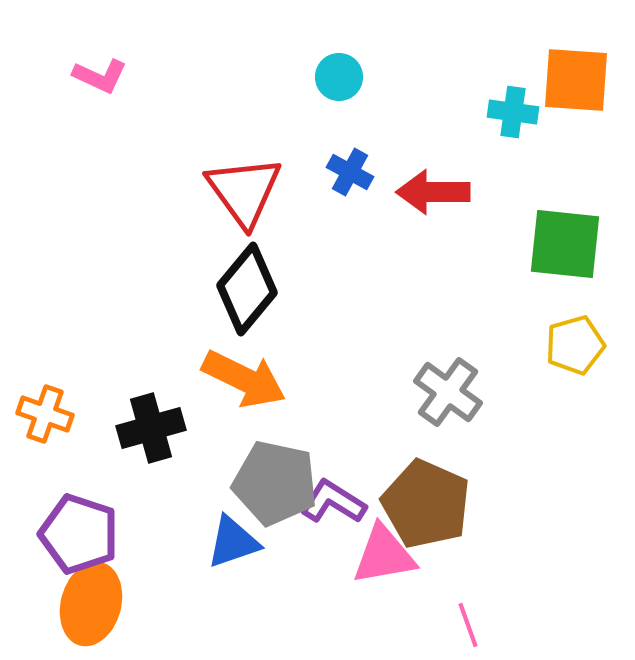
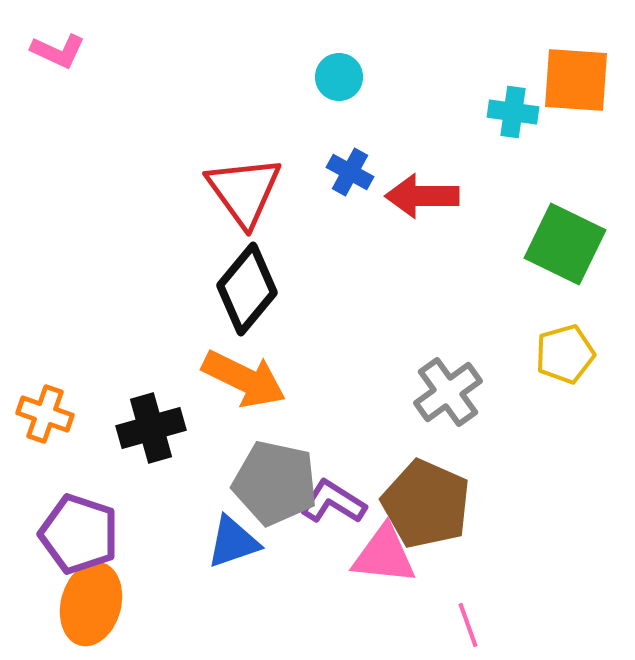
pink L-shape: moved 42 px left, 25 px up
red arrow: moved 11 px left, 4 px down
green square: rotated 20 degrees clockwise
yellow pentagon: moved 10 px left, 9 px down
gray cross: rotated 18 degrees clockwise
pink triangle: rotated 16 degrees clockwise
